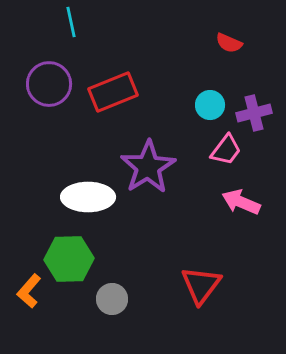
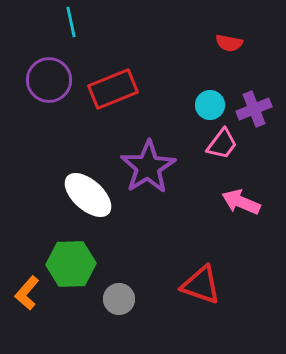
red semicircle: rotated 12 degrees counterclockwise
purple circle: moved 4 px up
red rectangle: moved 3 px up
purple cross: moved 4 px up; rotated 8 degrees counterclockwise
pink trapezoid: moved 4 px left, 6 px up
white ellipse: moved 2 px up; rotated 42 degrees clockwise
green hexagon: moved 2 px right, 5 px down
red triangle: rotated 48 degrees counterclockwise
orange L-shape: moved 2 px left, 2 px down
gray circle: moved 7 px right
